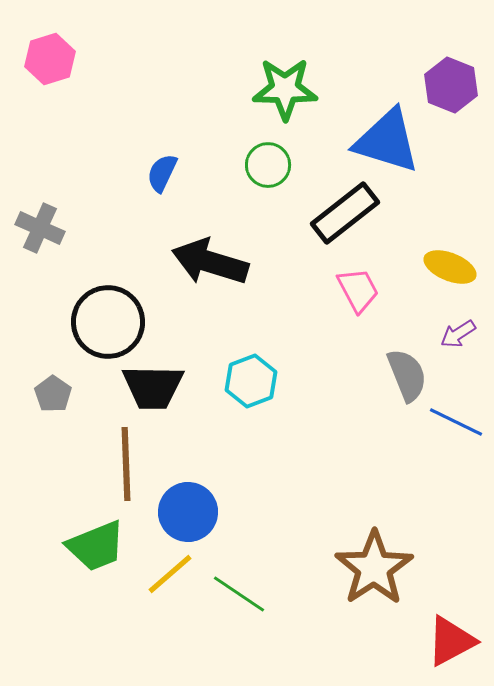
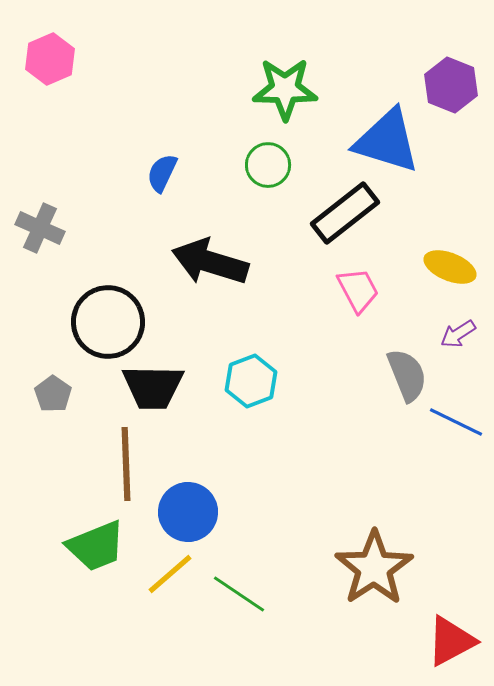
pink hexagon: rotated 6 degrees counterclockwise
